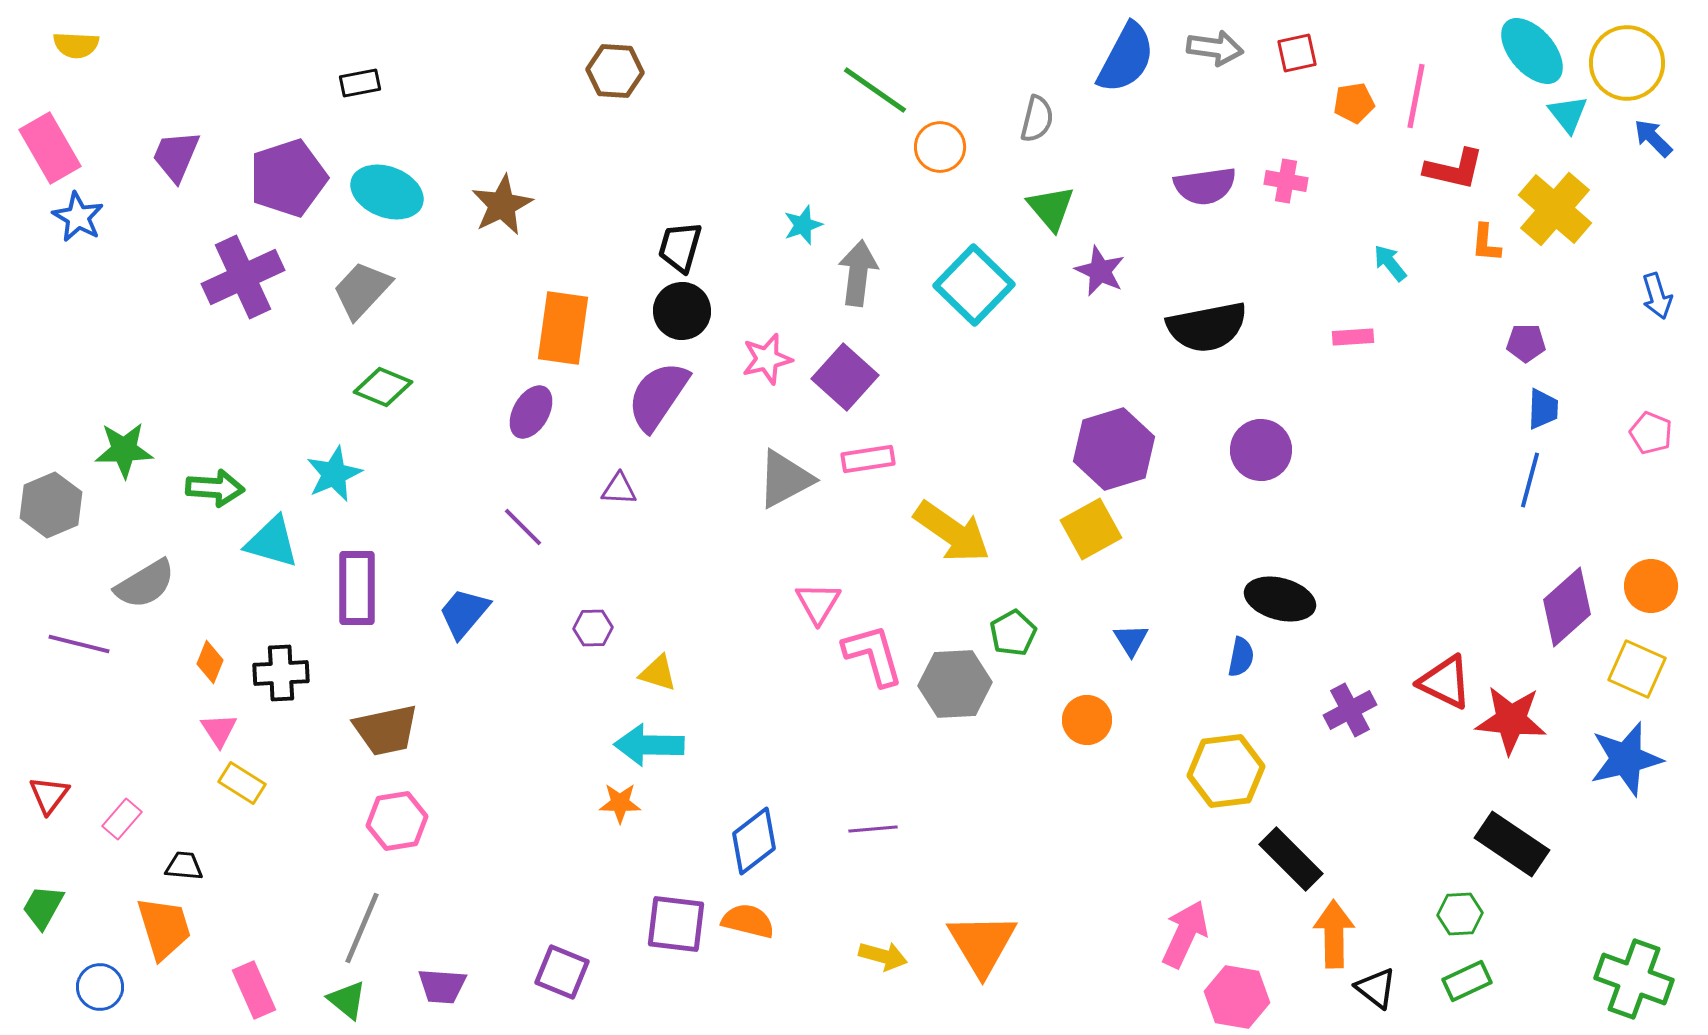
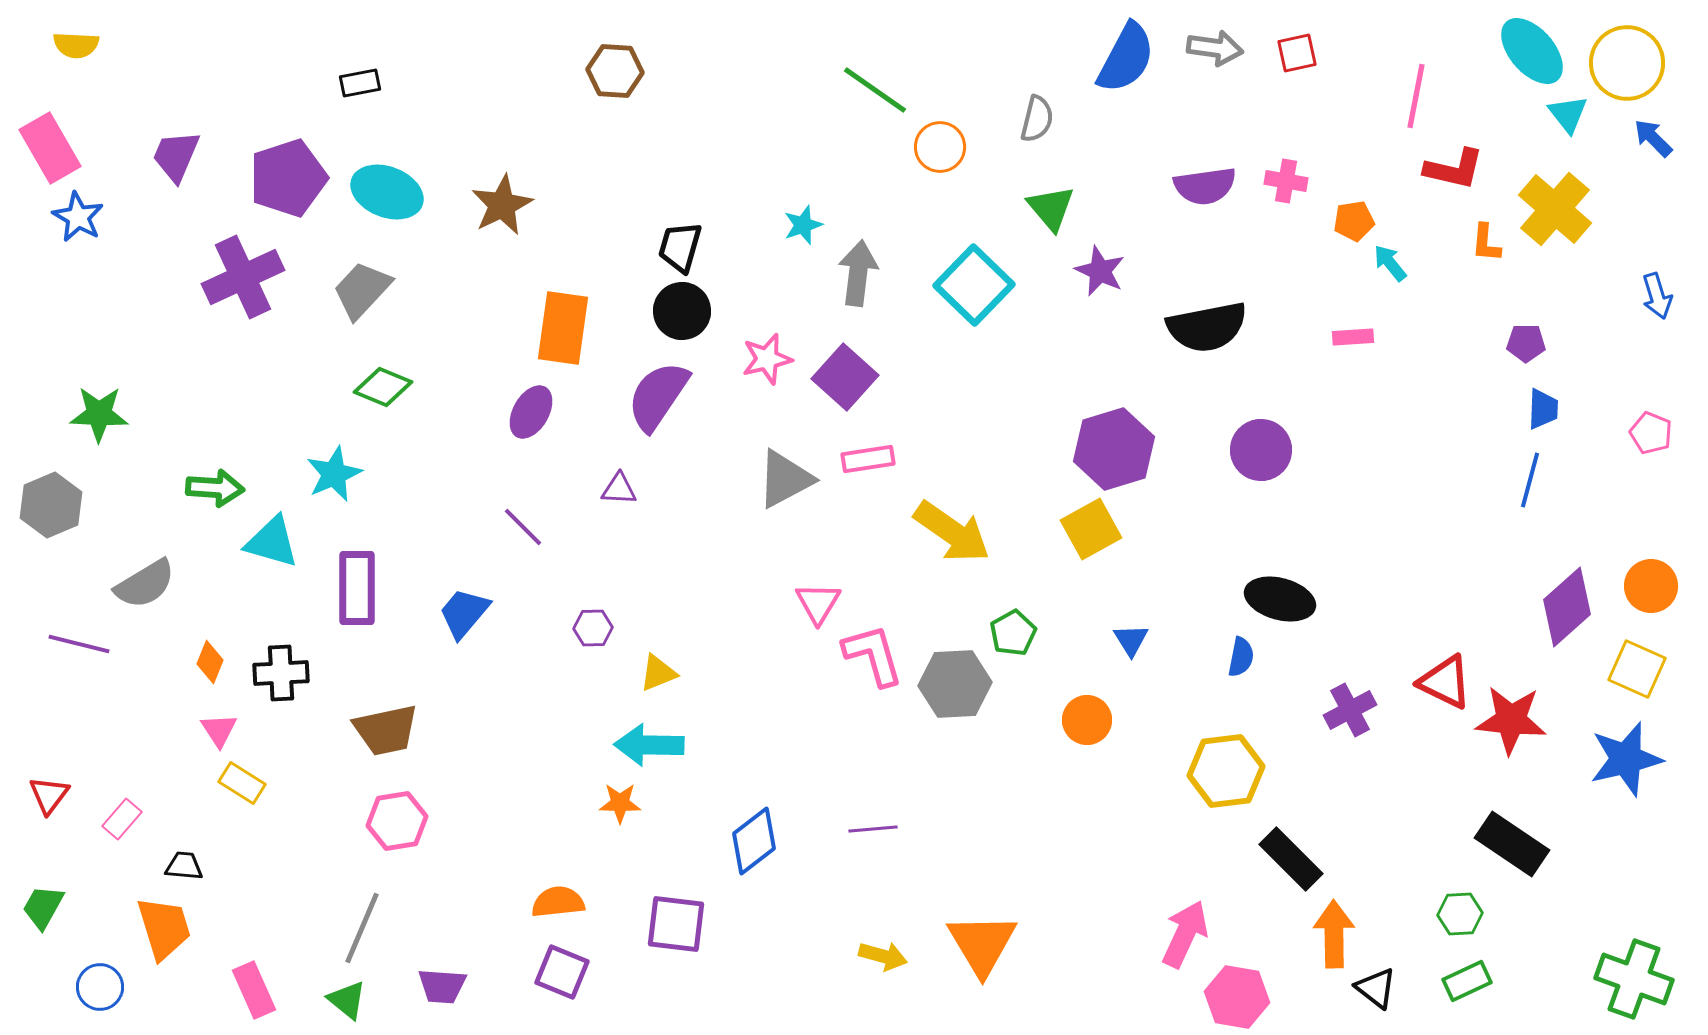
orange pentagon at (1354, 103): moved 118 px down
green star at (124, 450): moved 25 px left, 36 px up; rotated 4 degrees clockwise
yellow triangle at (658, 673): rotated 39 degrees counterclockwise
orange semicircle at (748, 921): moved 190 px left, 19 px up; rotated 20 degrees counterclockwise
